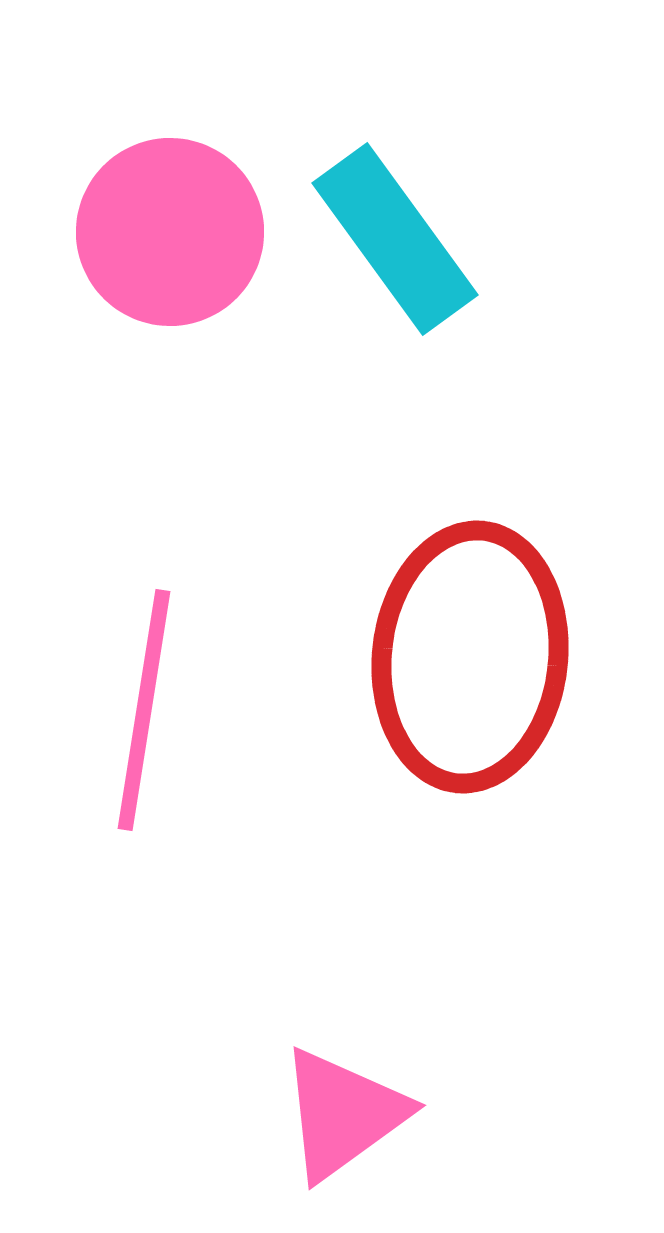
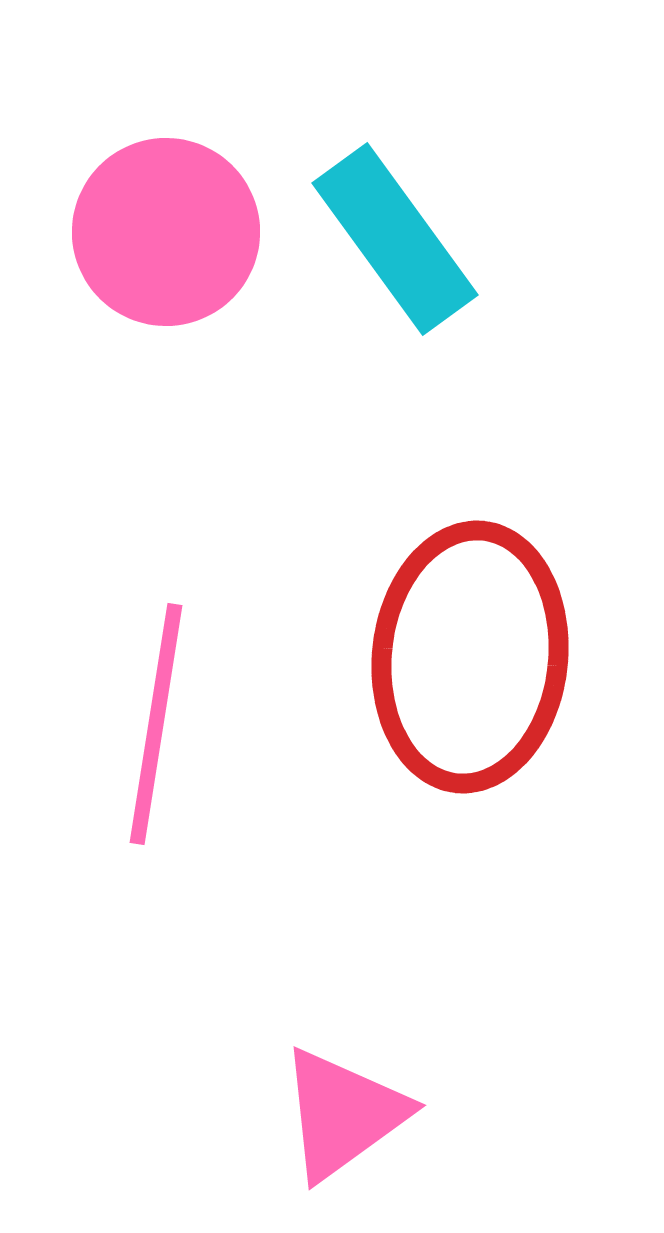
pink circle: moved 4 px left
pink line: moved 12 px right, 14 px down
